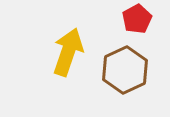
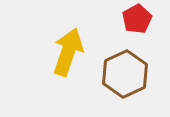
brown hexagon: moved 4 px down
